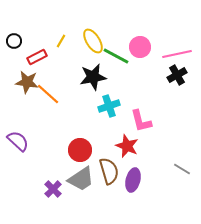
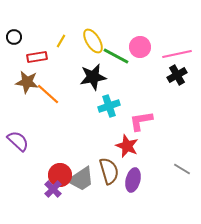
black circle: moved 4 px up
red rectangle: rotated 18 degrees clockwise
pink L-shape: rotated 95 degrees clockwise
red circle: moved 20 px left, 25 px down
